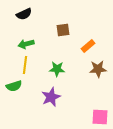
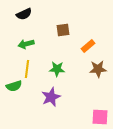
yellow line: moved 2 px right, 4 px down
